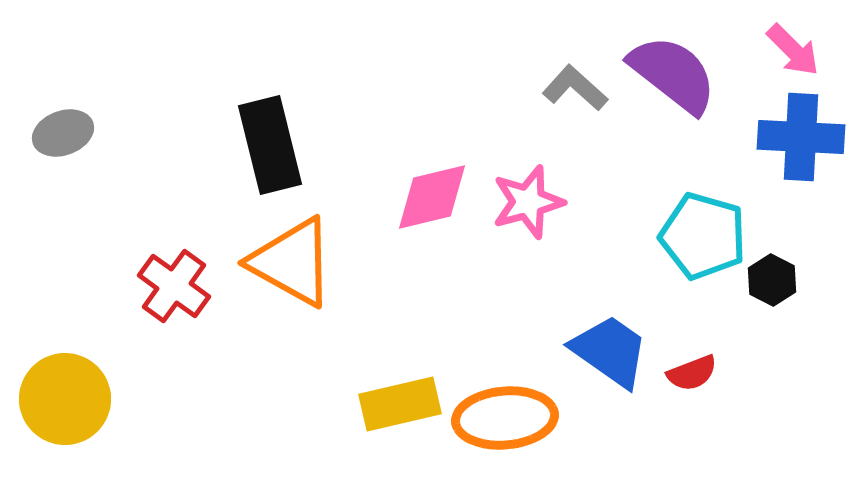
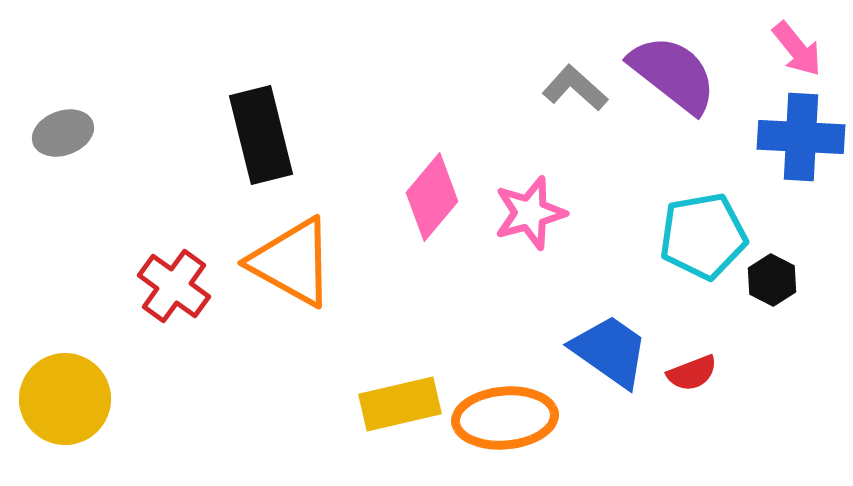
pink arrow: moved 4 px right, 1 px up; rotated 6 degrees clockwise
black rectangle: moved 9 px left, 10 px up
pink diamond: rotated 36 degrees counterclockwise
pink star: moved 2 px right, 11 px down
cyan pentagon: rotated 26 degrees counterclockwise
